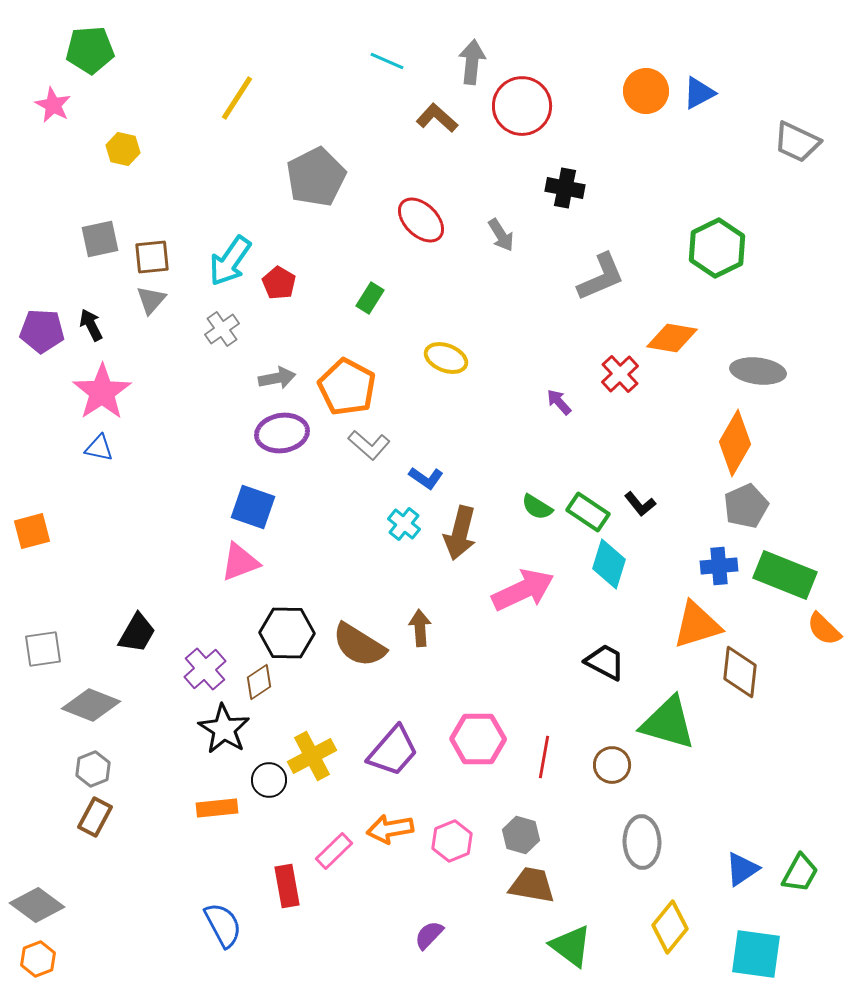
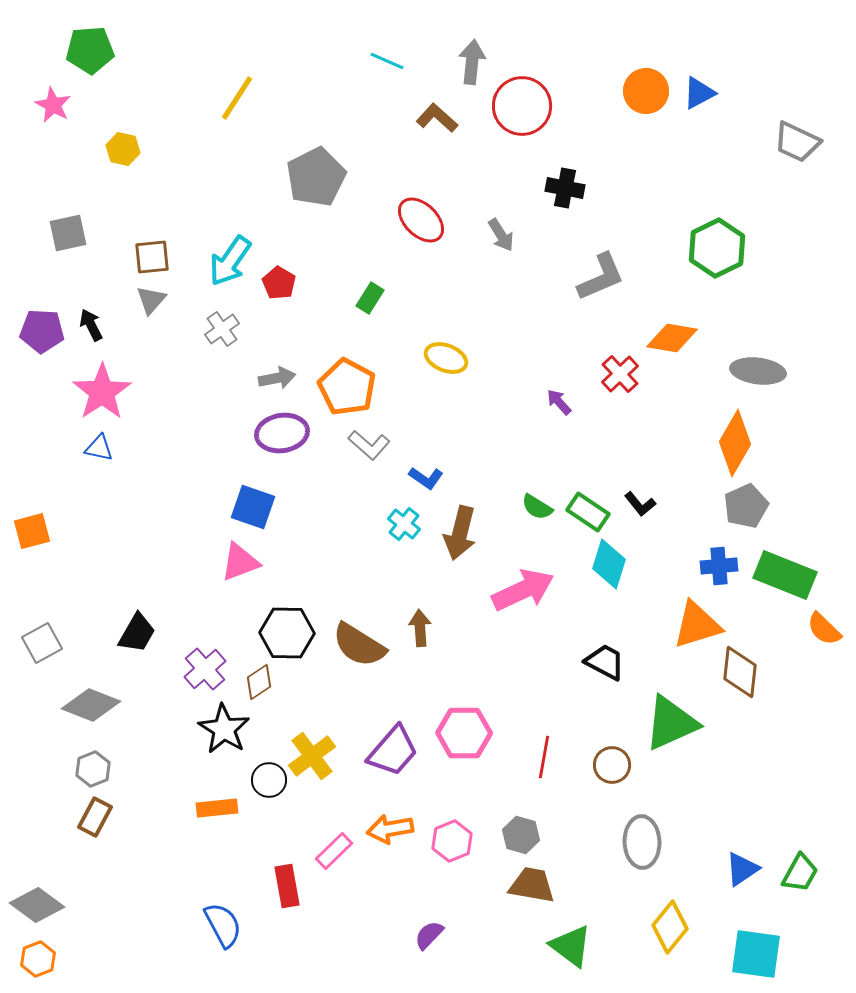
gray square at (100, 239): moved 32 px left, 6 px up
gray square at (43, 649): moved 1 px left, 6 px up; rotated 21 degrees counterclockwise
green triangle at (668, 723): moved 3 px right; rotated 40 degrees counterclockwise
pink hexagon at (478, 739): moved 14 px left, 6 px up
yellow cross at (312, 756): rotated 9 degrees counterclockwise
